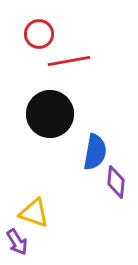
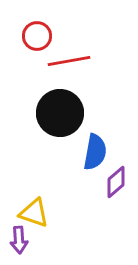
red circle: moved 2 px left, 2 px down
black circle: moved 10 px right, 1 px up
purple diamond: rotated 44 degrees clockwise
purple arrow: moved 2 px right, 2 px up; rotated 28 degrees clockwise
